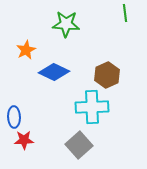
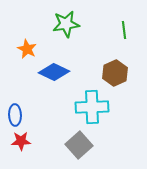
green line: moved 1 px left, 17 px down
green star: rotated 12 degrees counterclockwise
orange star: moved 1 px right, 1 px up; rotated 18 degrees counterclockwise
brown hexagon: moved 8 px right, 2 px up
blue ellipse: moved 1 px right, 2 px up
red star: moved 3 px left, 1 px down
